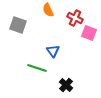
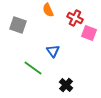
green line: moved 4 px left; rotated 18 degrees clockwise
